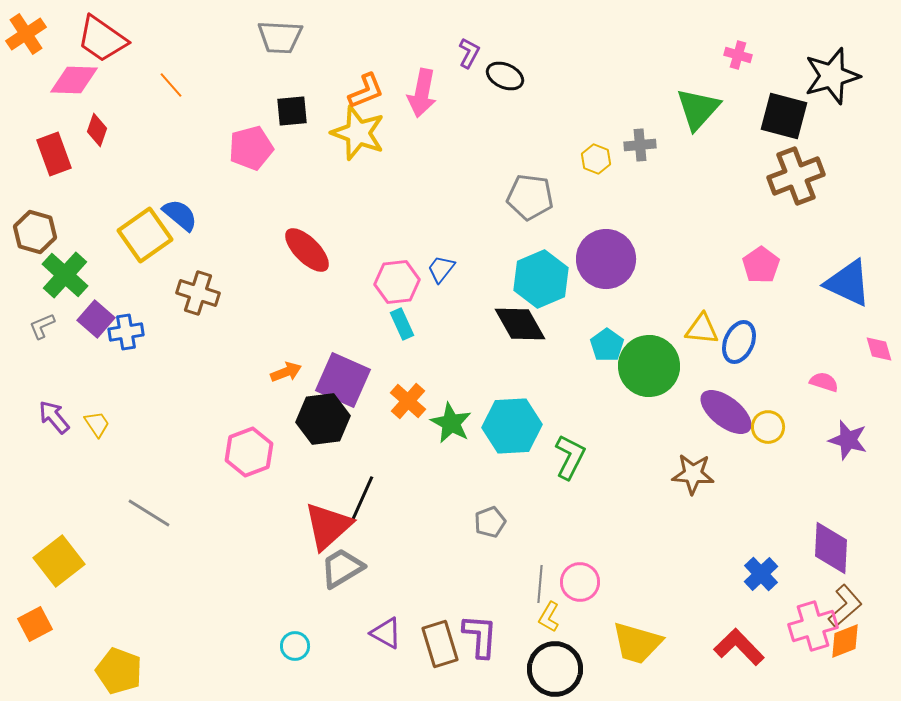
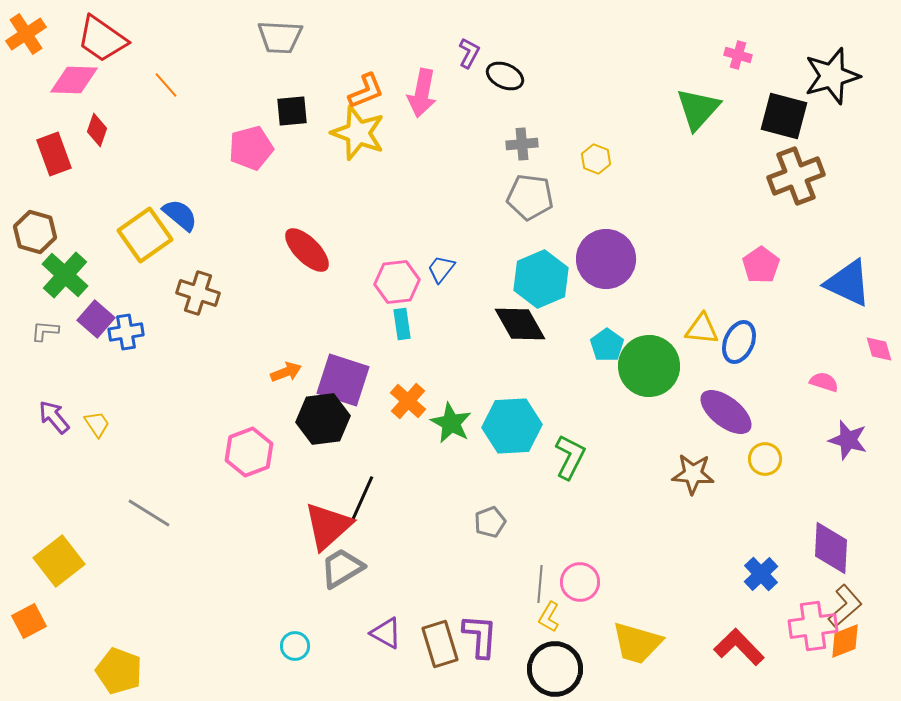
orange line at (171, 85): moved 5 px left
gray cross at (640, 145): moved 118 px left, 1 px up
cyan rectangle at (402, 324): rotated 16 degrees clockwise
gray L-shape at (42, 326): moved 3 px right, 5 px down; rotated 28 degrees clockwise
purple square at (343, 380): rotated 6 degrees counterclockwise
yellow circle at (768, 427): moved 3 px left, 32 px down
orange square at (35, 624): moved 6 px left, 3 px up
pink cross at (813, 626): rotated 9 degrees clockwise
